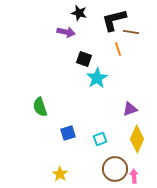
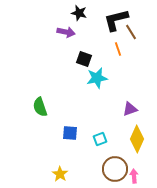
black L-shape: moved 2 px right
brown line: rotated 49 degrees clockwise
cyan star: rotated 20 degrees clockwise
blue square: moved 2 px right; rotated 21 degrees clockwise
